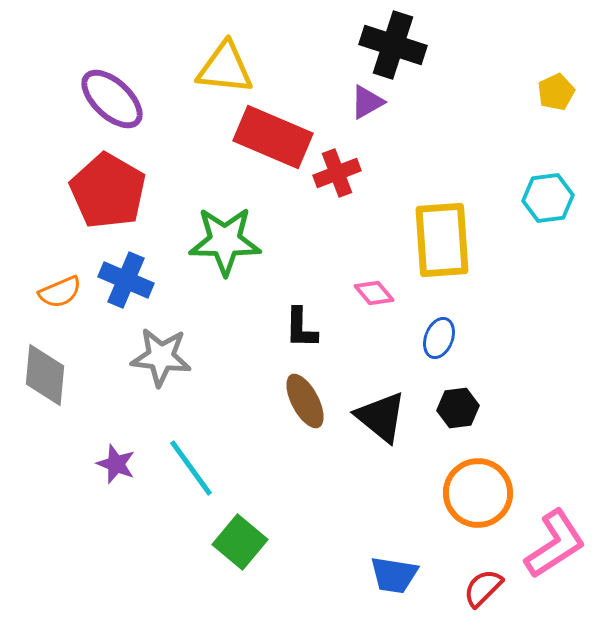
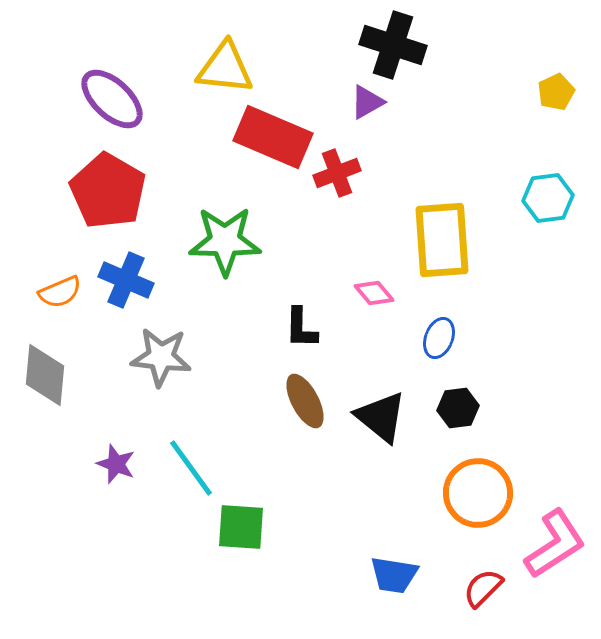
green square: moved 1 px right, 15 px up; rotated 36 degrees counterclockwise
